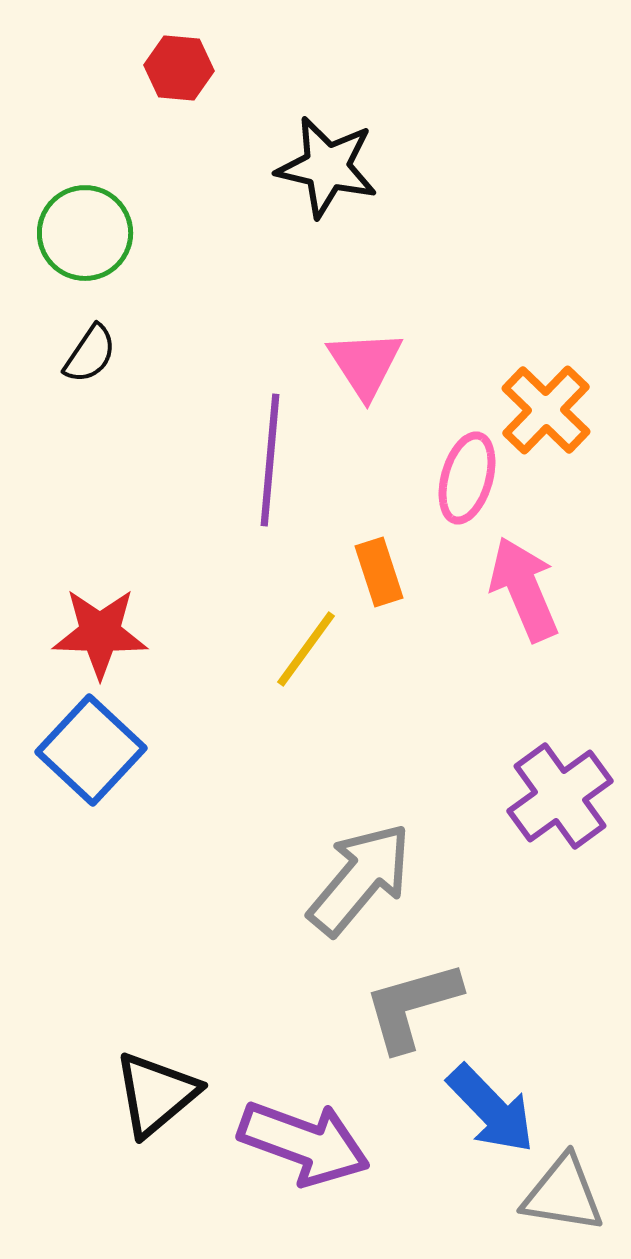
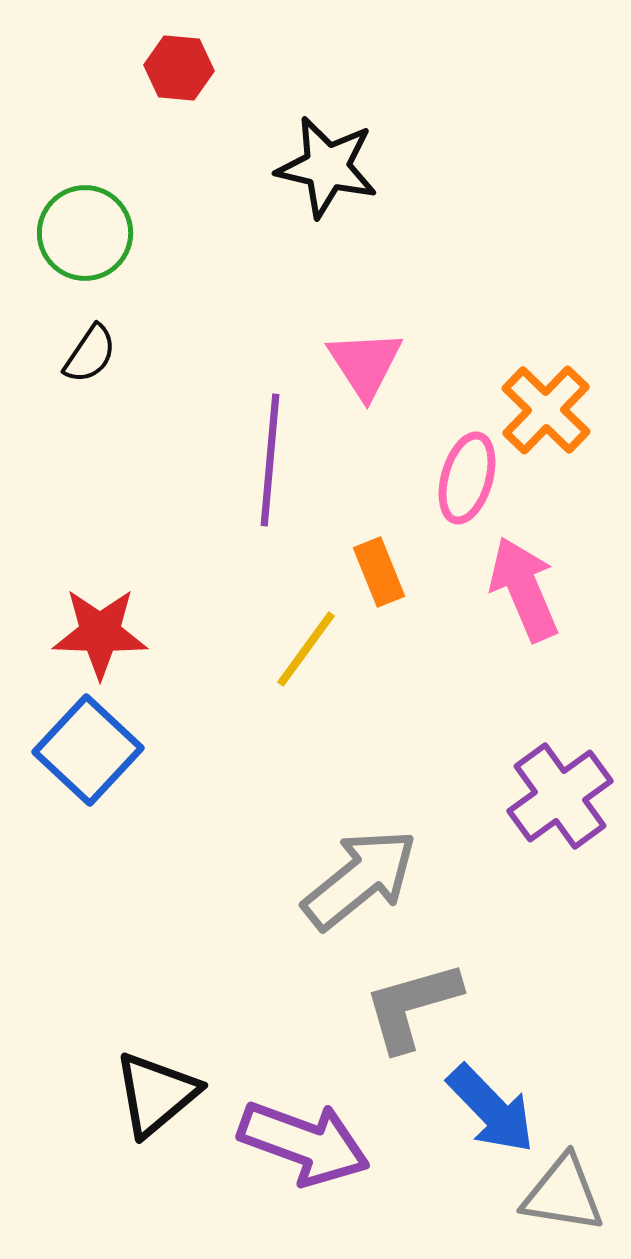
orange rectangle: rotated 4 degrees counterclockwise
blue square: moved 3 px left
gray arrow: rotated 11 degrees clockwise
